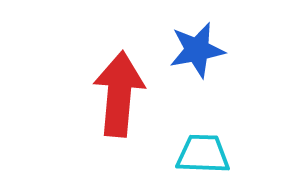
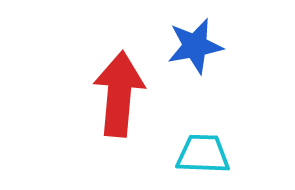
blue star: moved 2 px left, 4 px up
